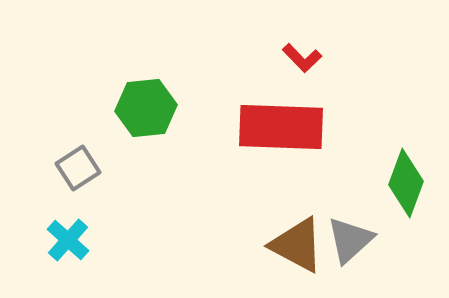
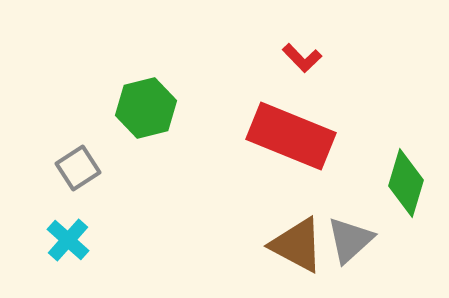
green hexagon: rotated 8 degrees counterclockwise
red rectangle: moved 10 px right, 9 px down; rotated 20 degrees clockwise
green diamond: rotated 4 degrees counterclockwise
